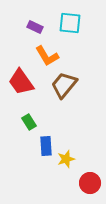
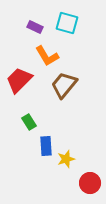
cyan square: moved 3 px left; rotated 10 degrees clockwise
red trapezoid: moved 2 px left, 2 px up; rotated 80 degrees clockwise
